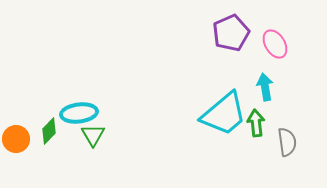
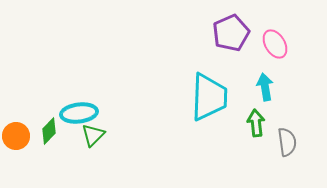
cyan trapezoid: moved 15 px left, 17 px up; rotated 48 degrees counterclockwise
green triangle: rotated 15 degrees clockwise
orange circle: moved 3 px up
